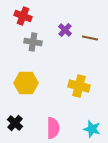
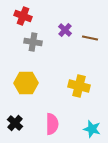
pink semicircle: moved 1 px left, 4 px up
